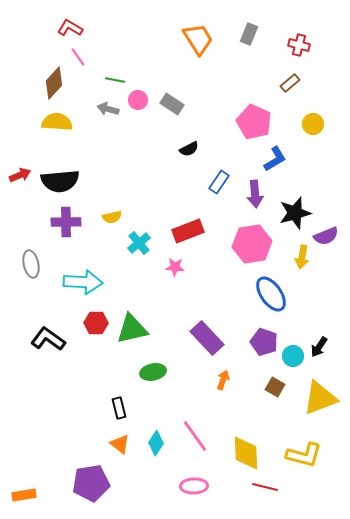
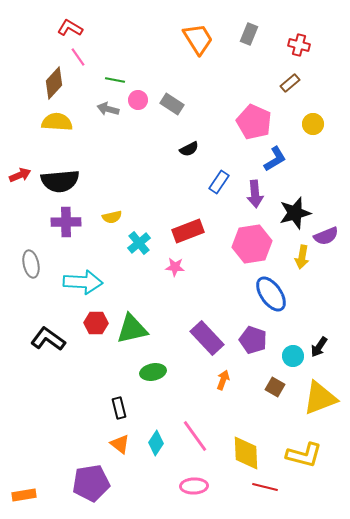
purple pentagon at (264, 342): moved 11 px left, 2 px up
